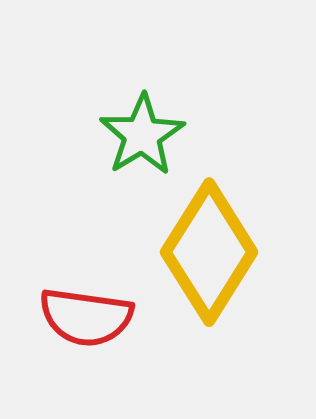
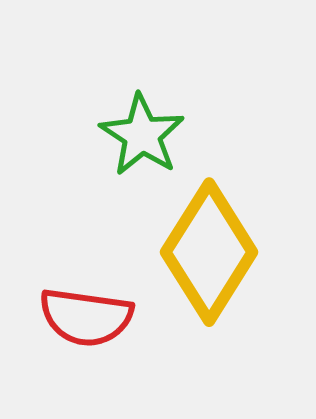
green star: rotated 8 degrees counterclockwise
